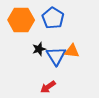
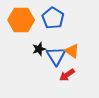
orange triangle: rotated 28 degrees clockwise
red arrow: moved 19 px right, 12 px up
